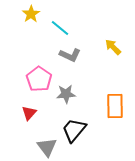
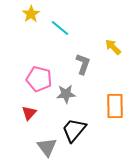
gray L-shape: moved 13 px right, 9 px down; rotated 95 degrees counterclockwise
pink pentagon: rotated 20 degrees counterclockwise
